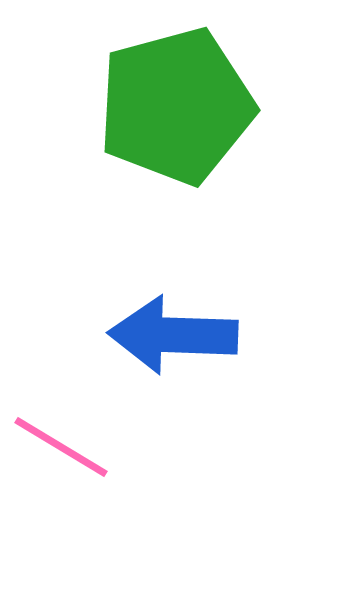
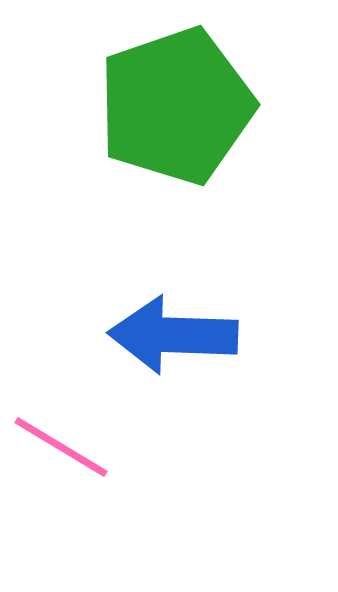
green pentagon: rotated 4 degrees counterclockwise
